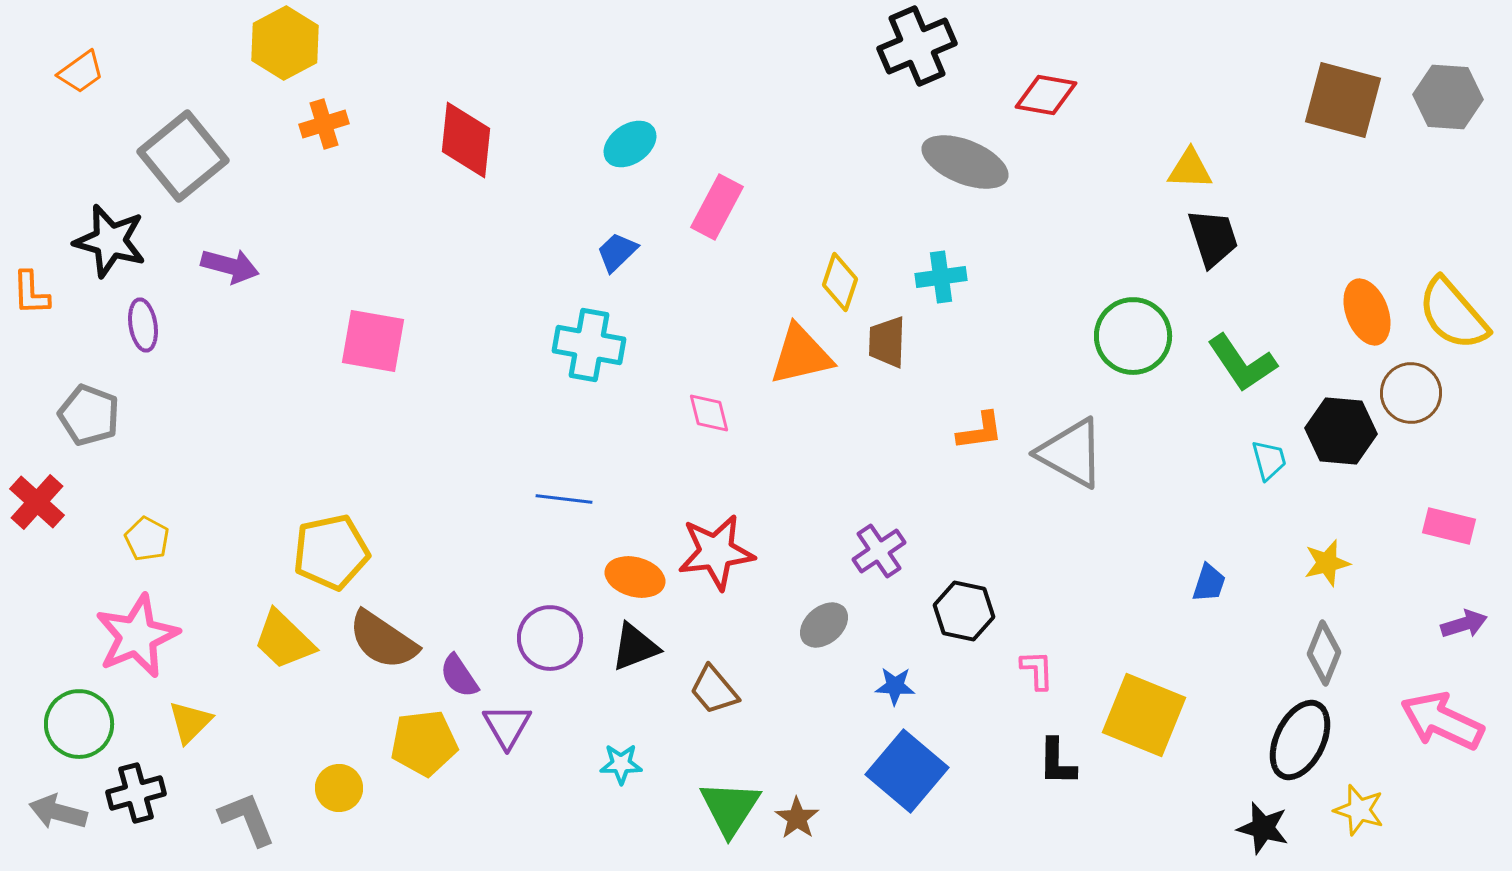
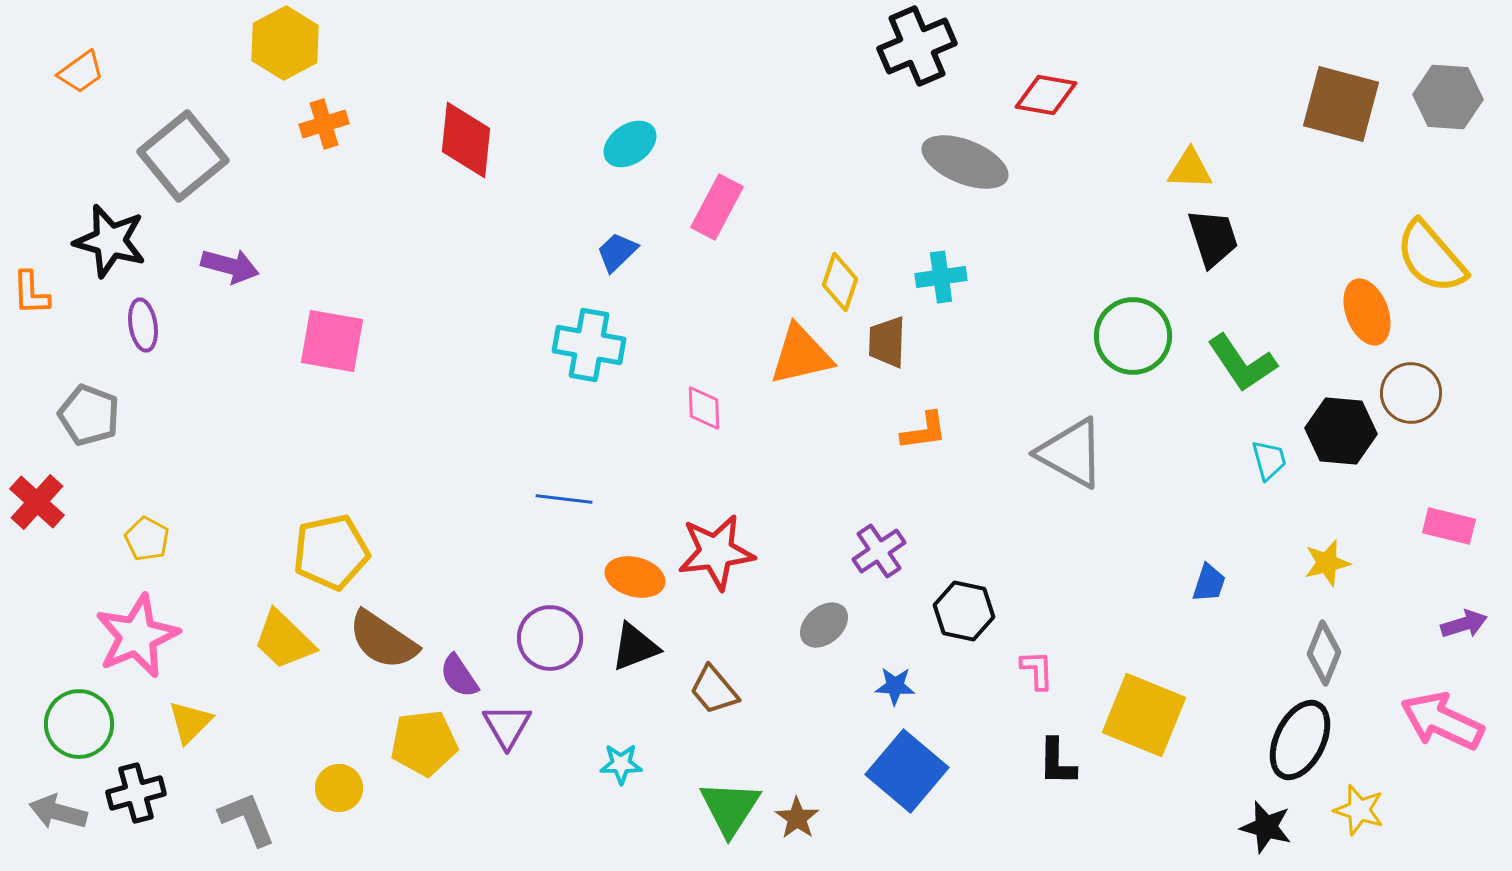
brown square at (1343, 100): moved 2 px left, 4 px down
yellow semicircle at (1453, 314): moved 22 px left, 57 px up
pink square at (373, 341): moved 41 px left
pink diamond at (709, 413): moved 5 px left, 5 px up; rotated 12 degrees clockwise
orange L-shape at (980, 431): moved 56 px left
black star at (1263, 828): moved 3 px right, 1 px up
